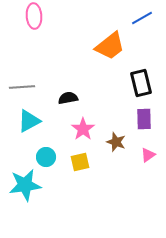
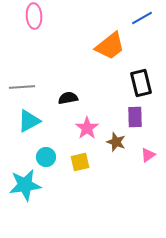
purple rectangle: moved 9 px left, 2 px up
pink star: moved 4 px right, 1 px up
